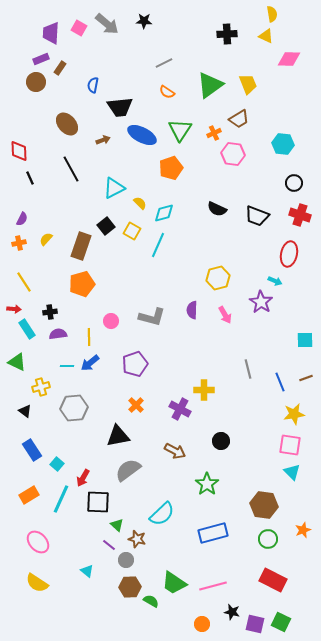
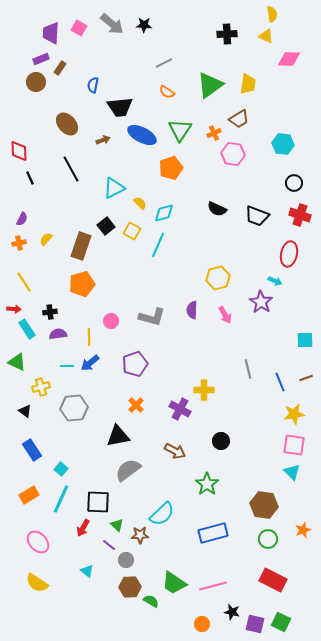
black star at (144, 21): moved 4 px down
gray arrow at (107, 24): moved 5 px right
yellow trapezoid at (248, 84): rotated 30 degrees clockwise
pink square at (290, 445): moved 4 px right
cyan square at (57, 464): moved 4 px right, 5 px down
red arrow at (83, 478): moved 50 px down
brown star at (137, 539): moved 3 px right, 4 px up; rotated 18 degrees counterclockwise
